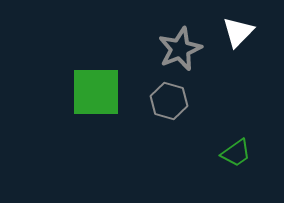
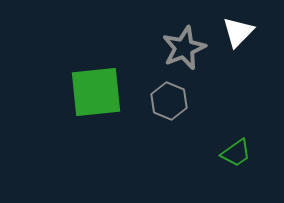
gray star: moved 4 px right, 1 px up
green square: rotated 6 degrees counterclockwise
gray hexagon: rotated 6 degrees clockwise
